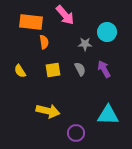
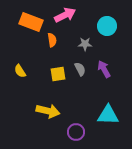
pink arrow: rotated 75 degrees counterclockwise
orange rectangle: rotated 15 degrees clockwise
cyan circle: moved 6 px up
orange semicircle: moved 8 px right, 2 px up
yellow square: moved 5 px right, 4 px down
purple circle: moved 1 px up
